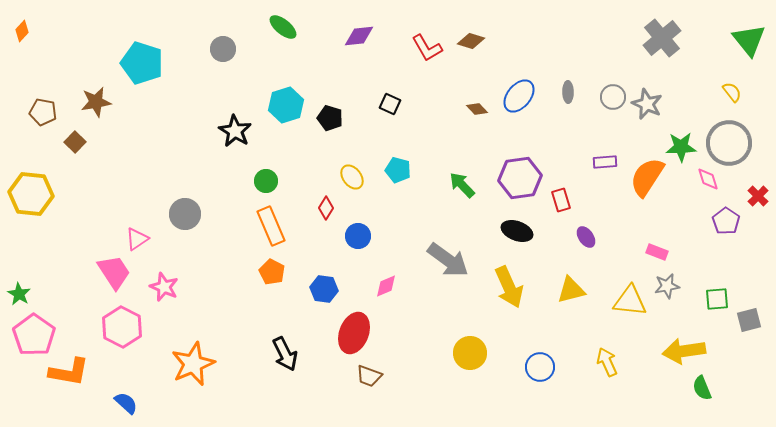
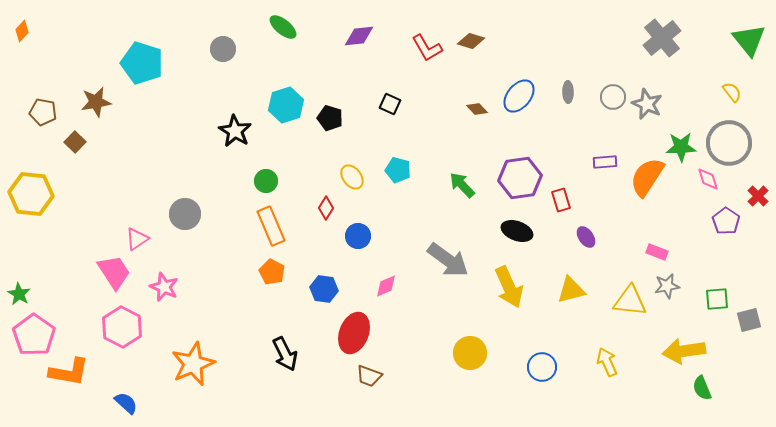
blue circle at (540, 367): moved 2 px right
